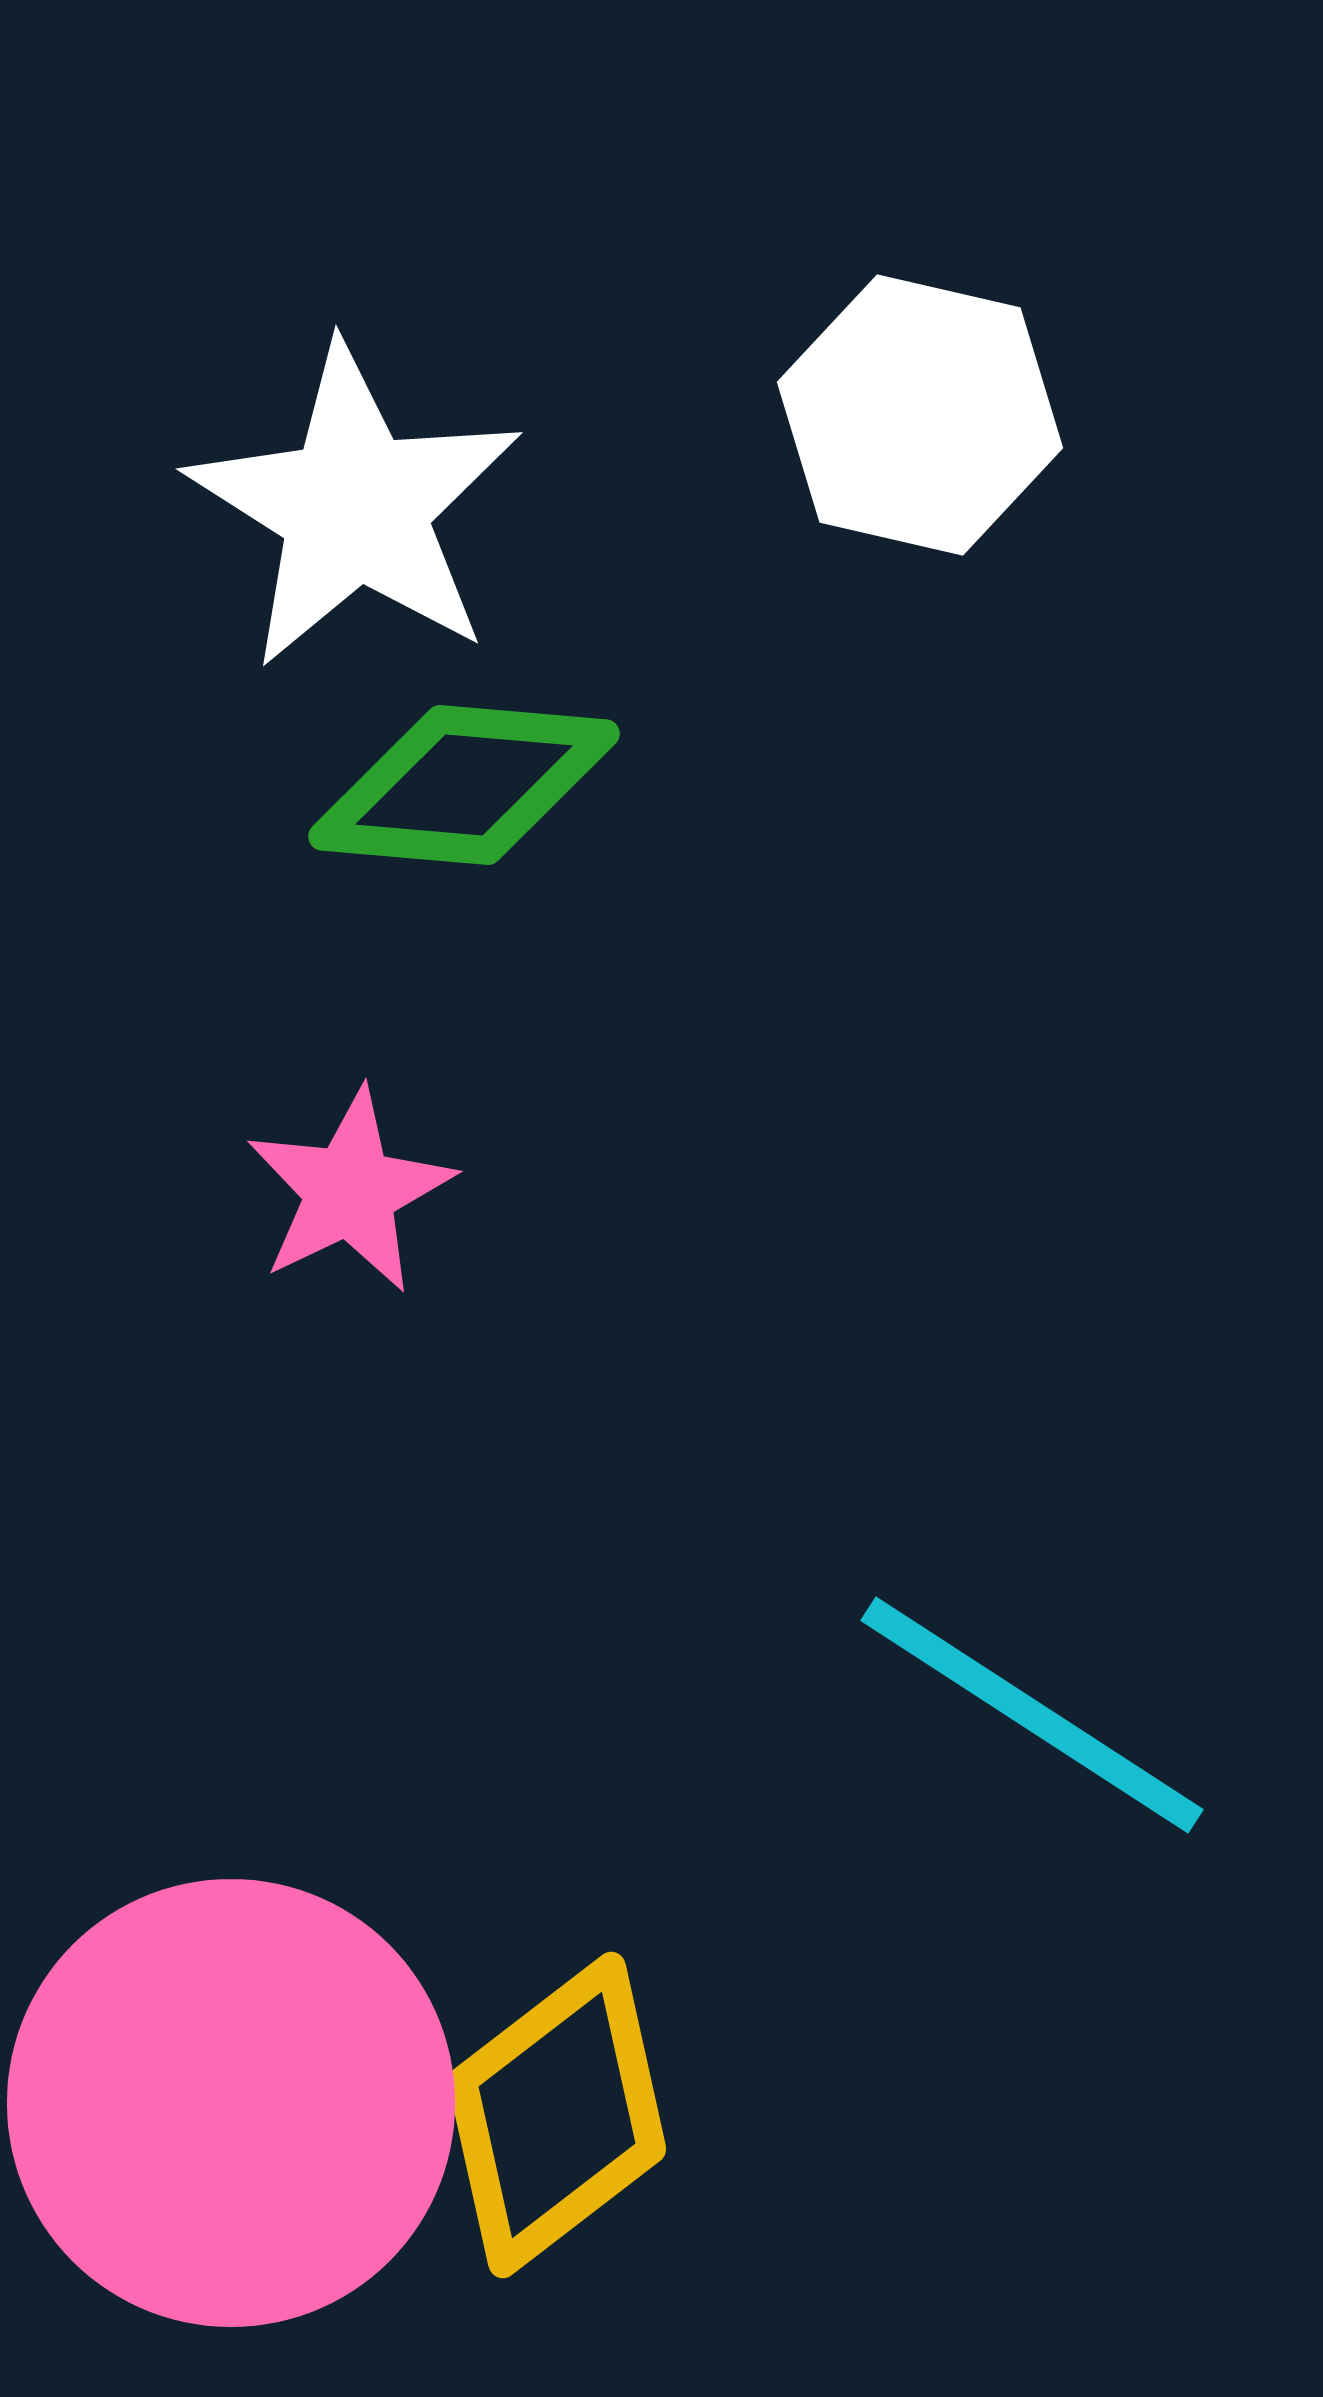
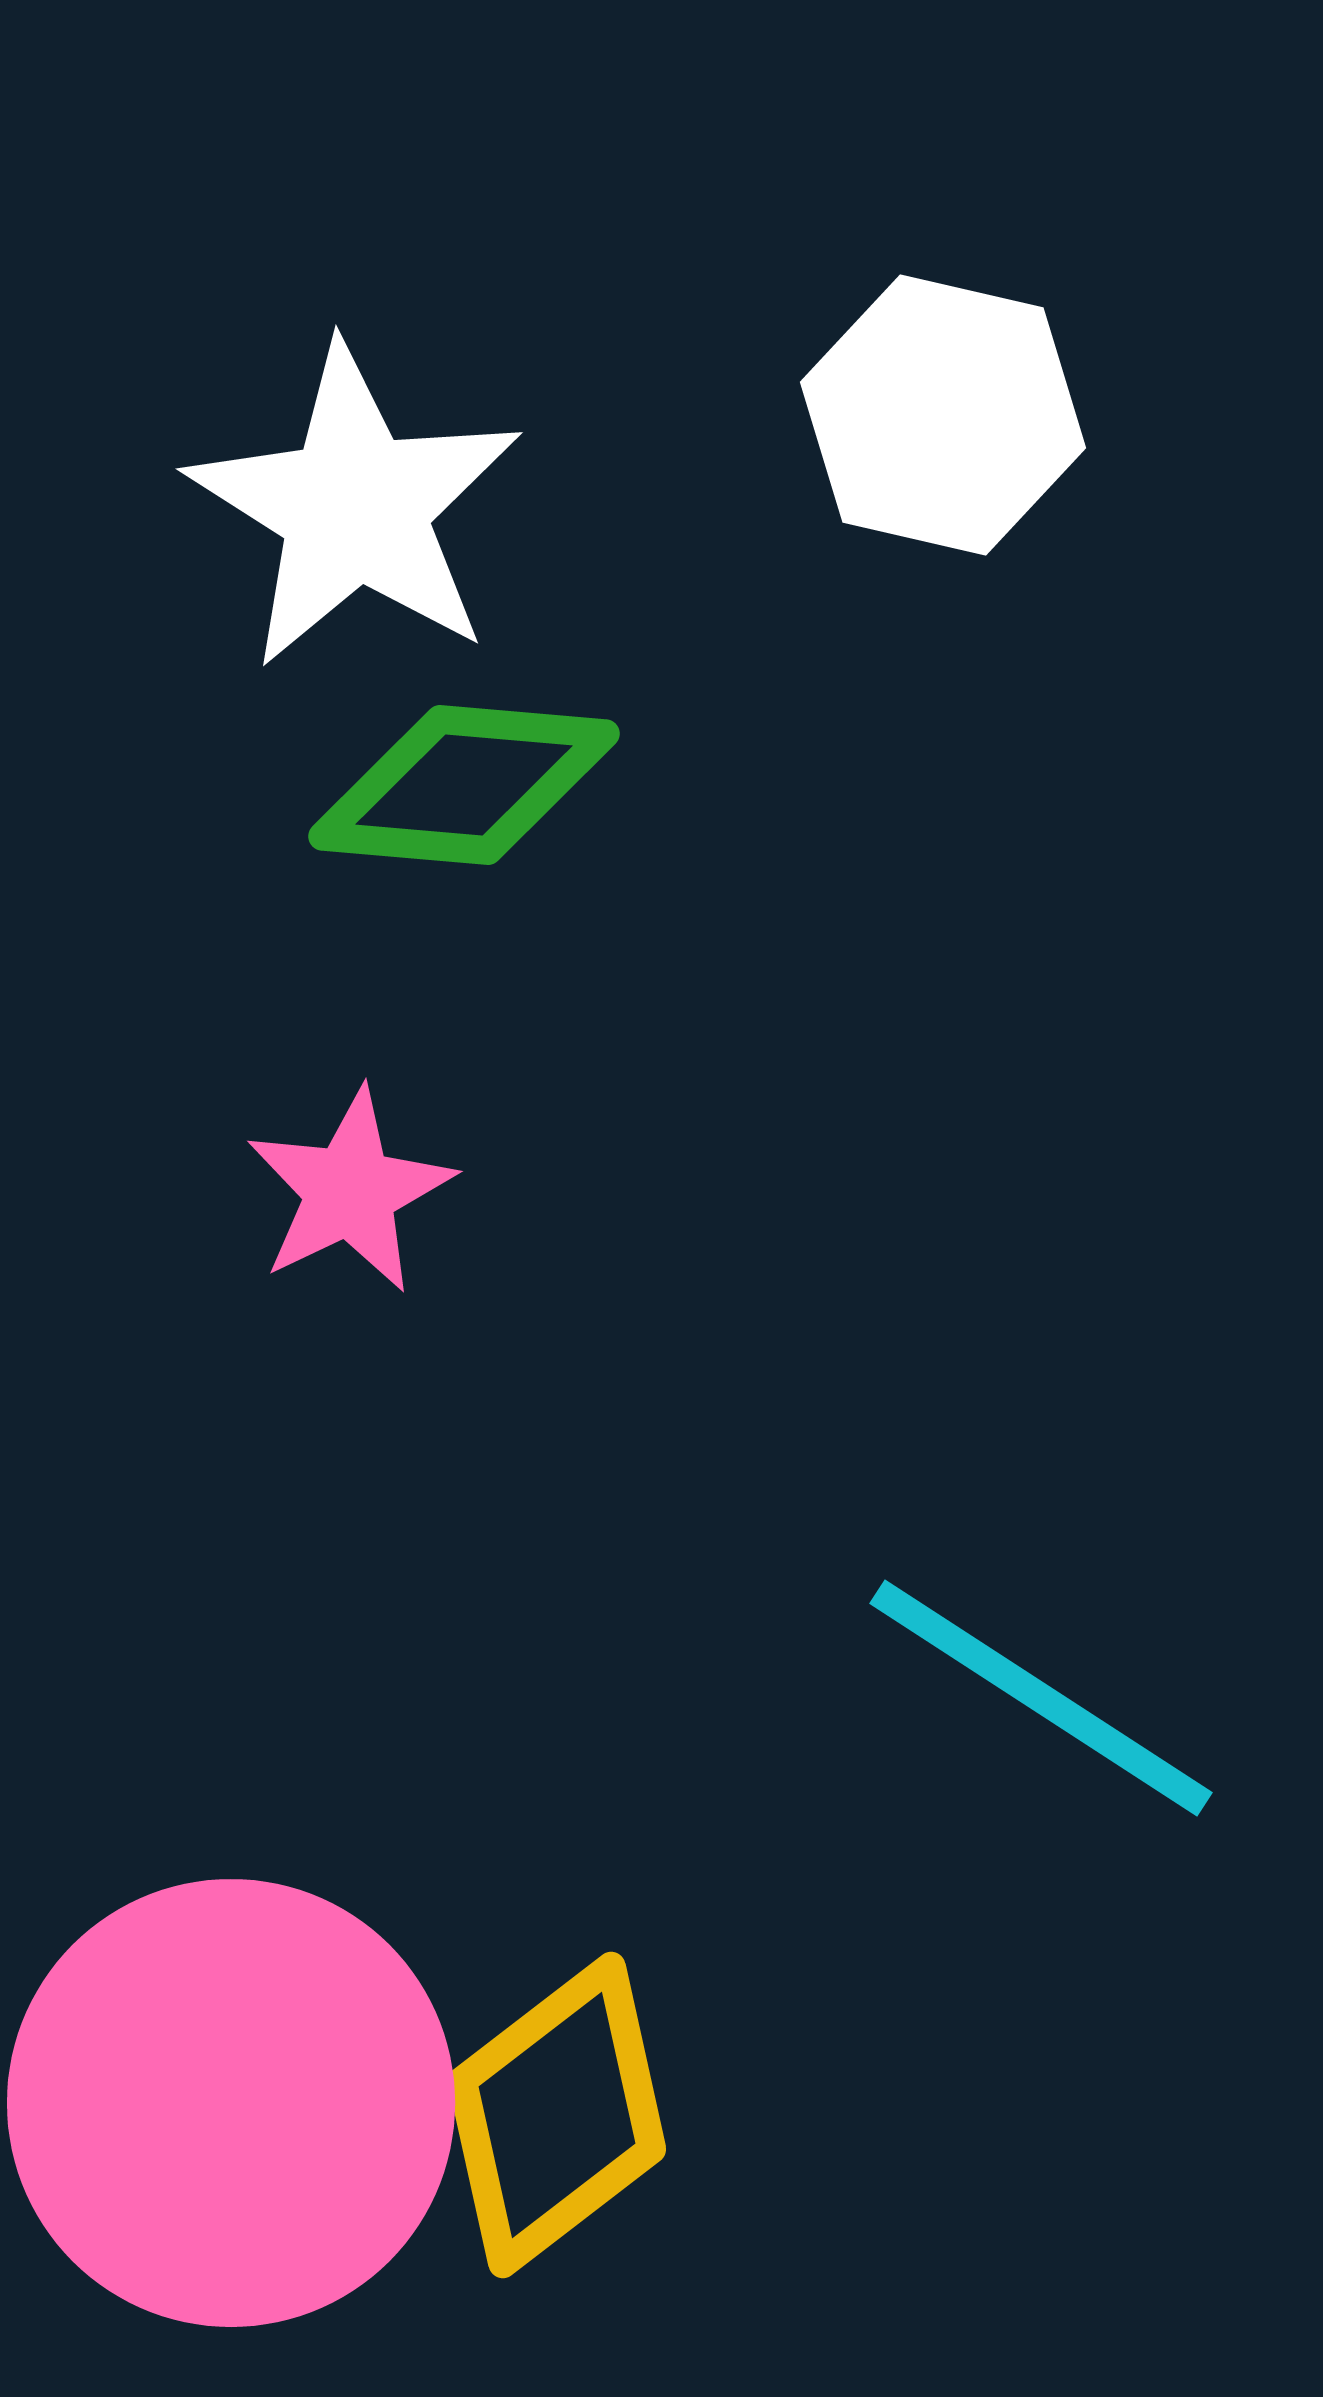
white hexagon: moved 23 px right
cyan line: moved 9 px right, 17 px up
